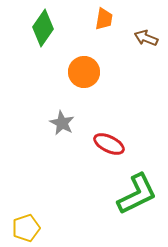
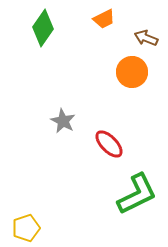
orange trapezoid: rotated 55 degrees clockwise
orange circle: moved 48 px right
gray star: moved 1 px right, 2 px up
red ellipse: rotated 20 degrees clockwise
